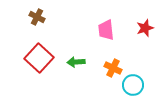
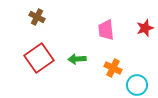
red square: rotated 12 degrees clockwise
green arrow: moved 1 px right, 3 px up
cyan circle: moved 4 px right
